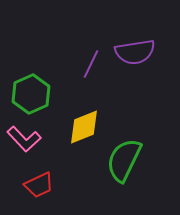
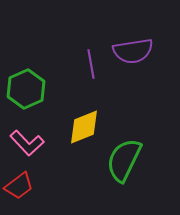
purple semicircle: moved 2 px left, 1 px up
purple line: rotated 36 degrees counterclockwise
green hexagon: moved 5 px left, 5 px up
pink L-shape: moved 3 px right, 4 px down
red trapezoid: moved 20 px left, 1 px down; rotated 12 degrees counterclockwise
